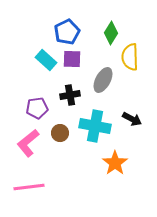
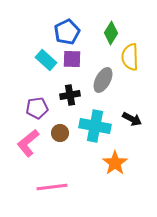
pink line: moved 23 px right
